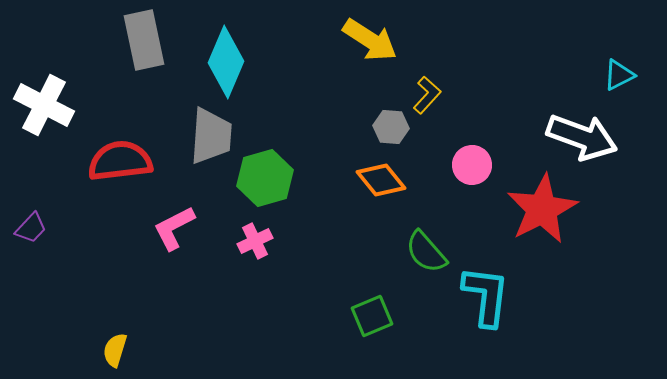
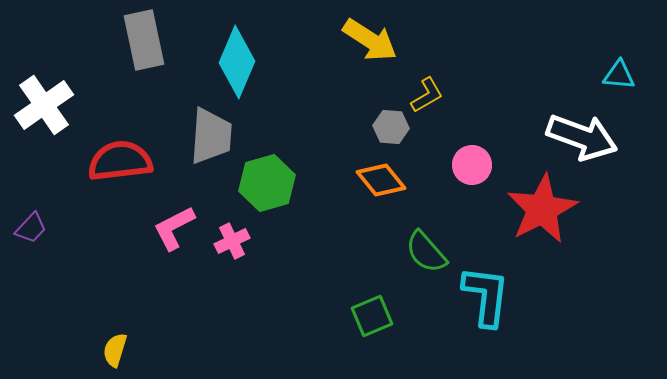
cyan diamond: moved 11 px right
cyan triangle: rotated 32 degrees clockwise
yellow L-shape: rotated 18 degrees clockwise
white cross: rotated 28 degrees clockwise
green hexagon: moved 2 px right, 5 px down
pink cross: moved 23 px left
